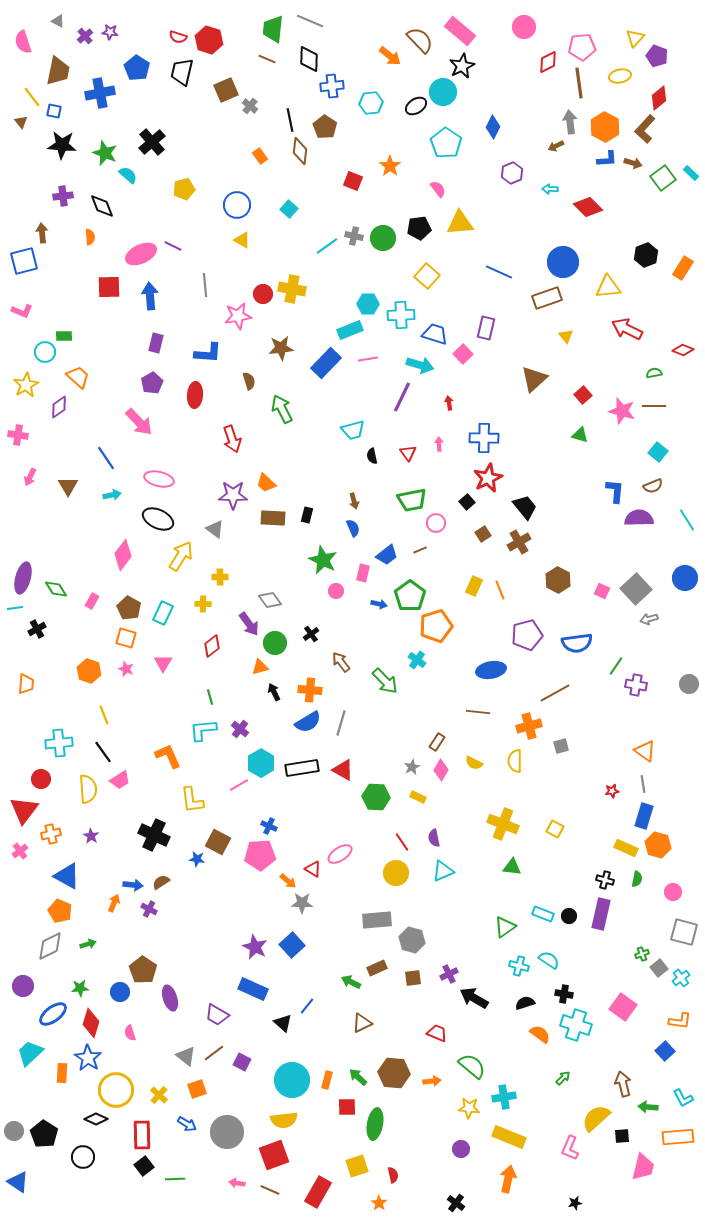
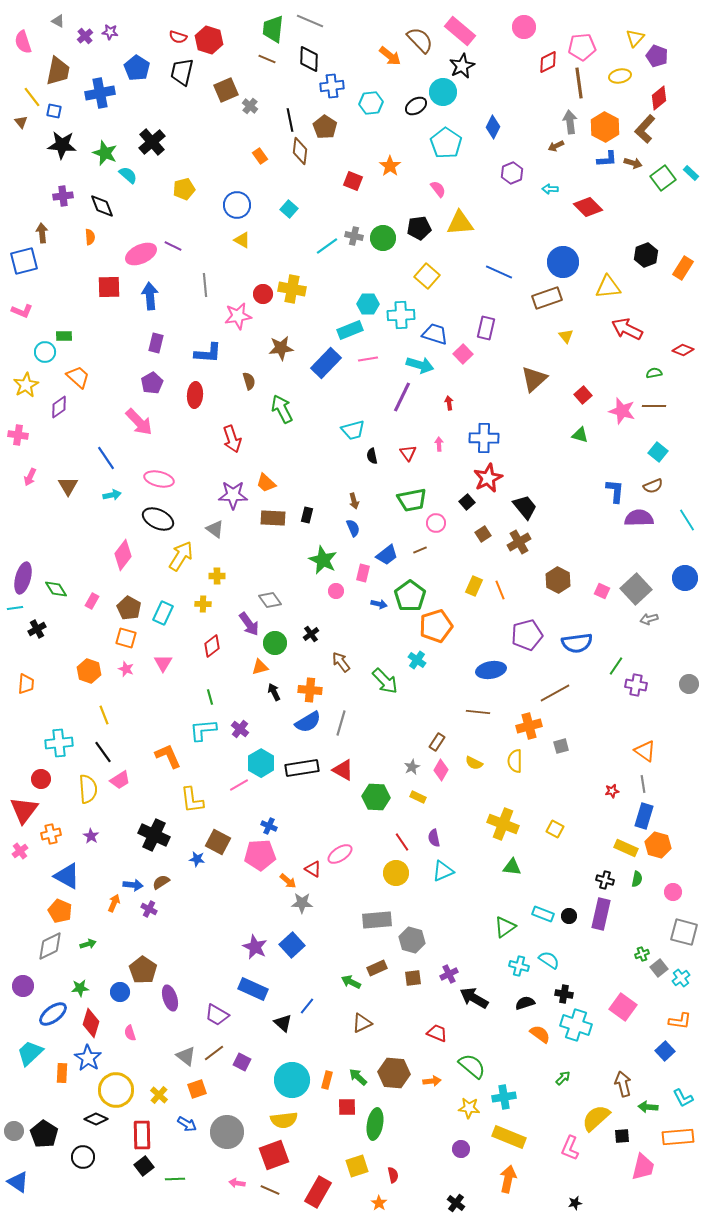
yellow cross at (220, 577): moved 3 px left, 1 px up
